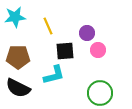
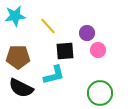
cyan star: moved 1 px up
yellow line: rotated 18 degrees counterclockwise
black semicircle: moved 3 px right
